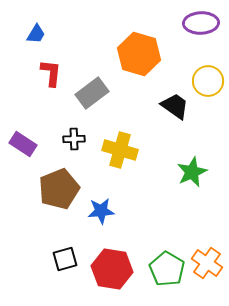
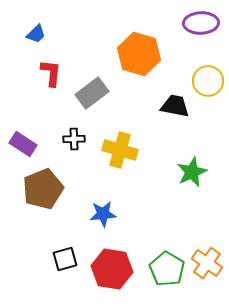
blue trapezoid: rotated 15 degrees clockwise
black trapezoid: rotated 24 degrees counterclockwise
brown pentagon: moved 16 px left
blue star: moved 2 px right, 3 px down
